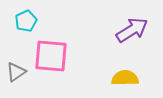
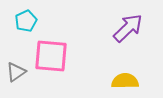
purple arrow: moved 4 px left, 2 px up; rotated 12 degrees counterclockwise
yellow semicircle: moved 3 px down
